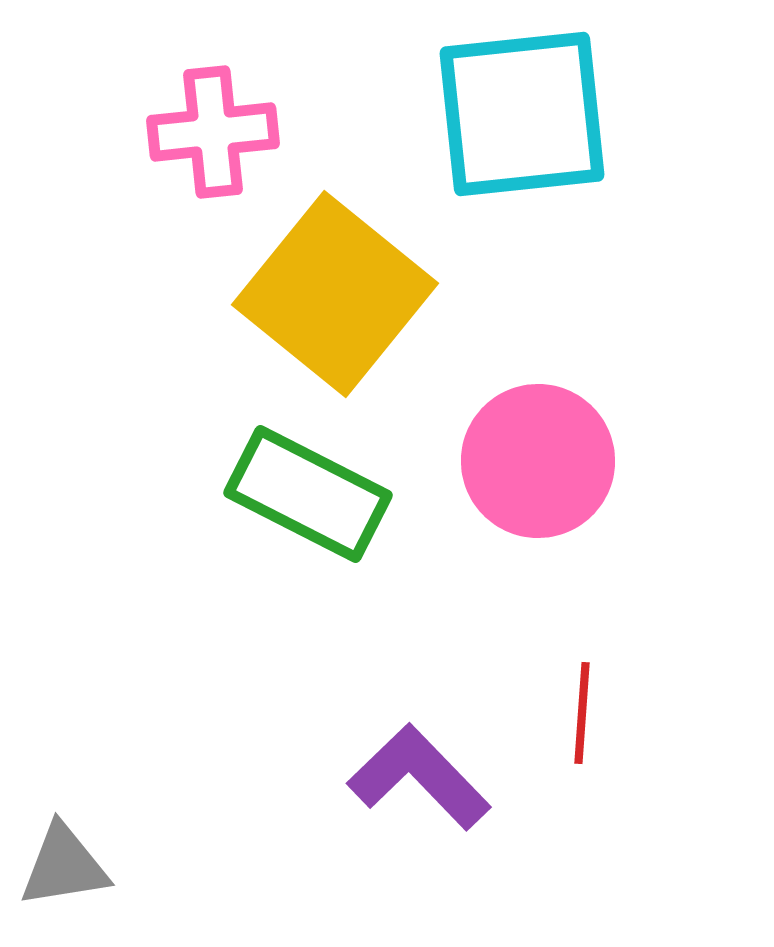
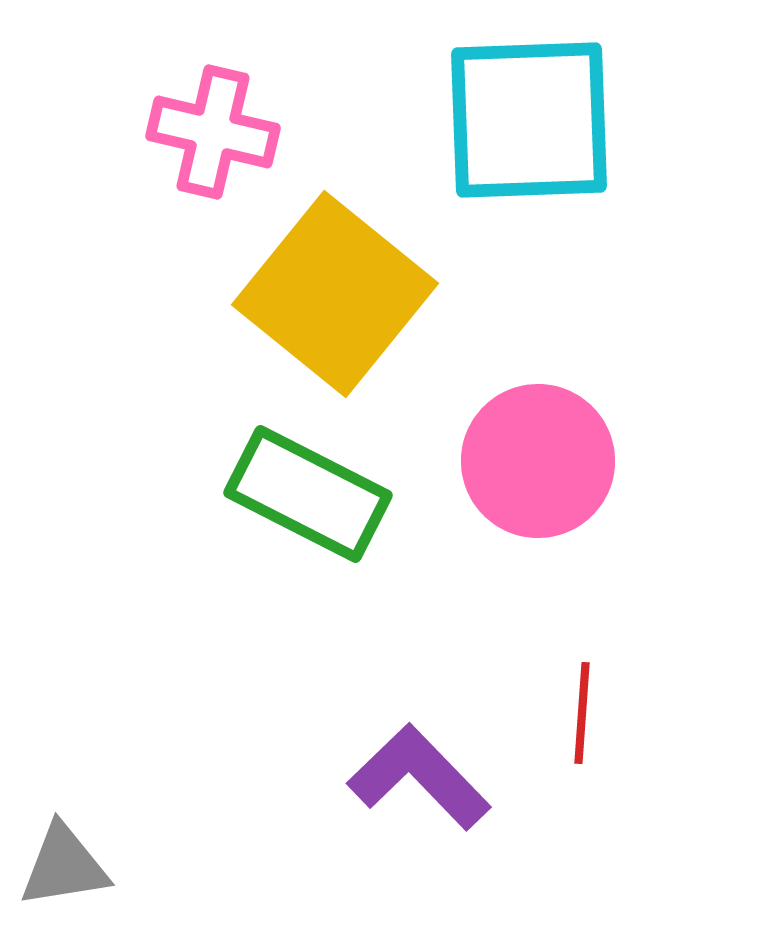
cyan square: moved 7 px right, 6 px down; rotated 4 degrees clockwise
pink cross: rotated 19 degrees clockwise
